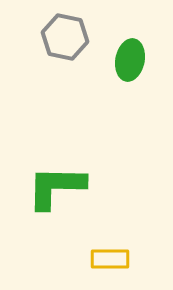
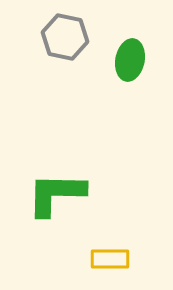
green L-shape: moved 7 px down
